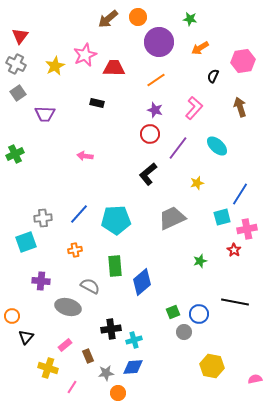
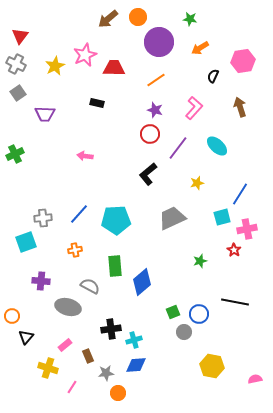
blue diamond at (133, 367): moved 3 px right, 2 px up
